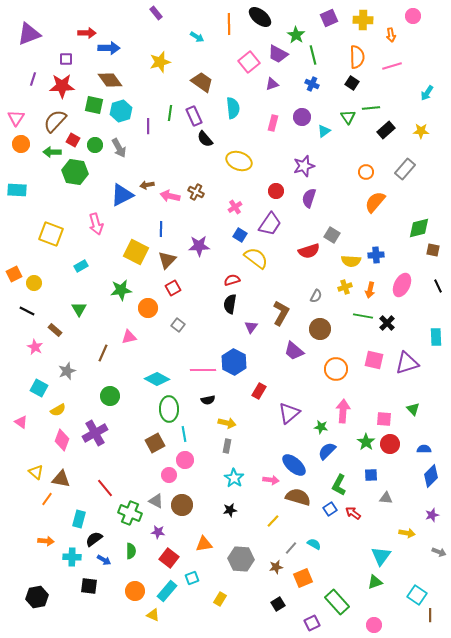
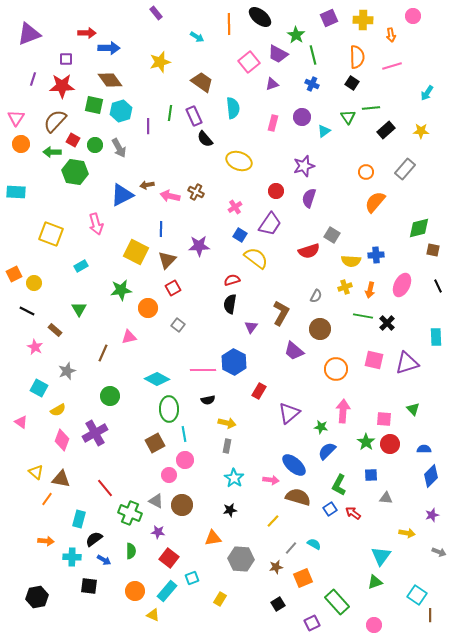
cyan rectangle at (17, 190): moved 1 px left, 2 px down
orange triangle at (204, 544): moved 9 px right, 6 px up
